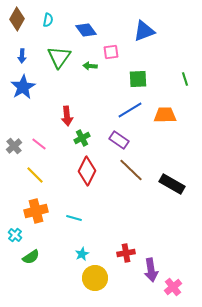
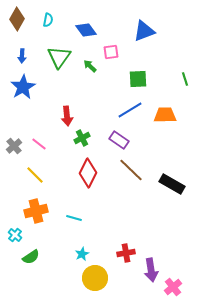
green arrow: rotated 40 degrees clockwise
red diamond: moved 1 px right, 2 px down
